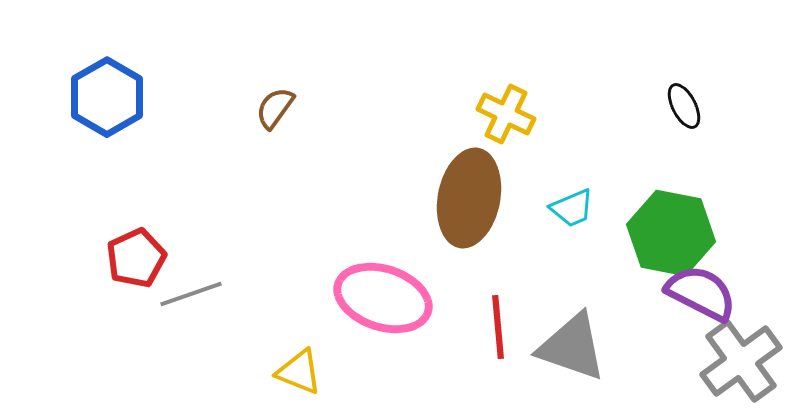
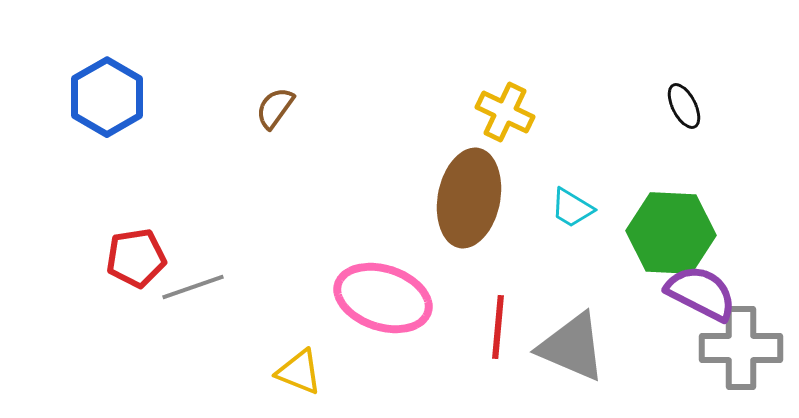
yellow cross: moved 1 px left, 2 px up
cyan trapezoid: rotated 54 degrees clockwise
green hexagon: rotated 8 degrees counterclockwise
red pentagon: rotated 16 degrees clockwise
gray line: moved 2 px right, 7 px up
red line: rotated 10 degrees clockwise
gray triangle: rotated 4 degrees clockwise
gray cross: moved 13 px up; rotated 36 degrees clockwise
